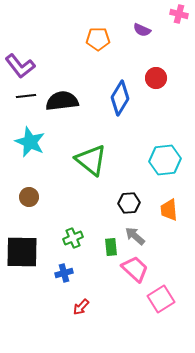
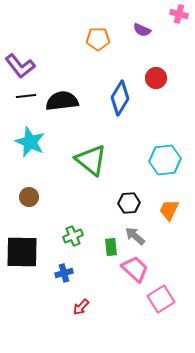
orange trapezoid: rotated 30 degrees clockwise
green cross: moved 2 px up
